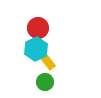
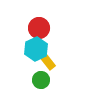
red circle: moved 1 px right
green circle: moved 4 px left, 2 px up
